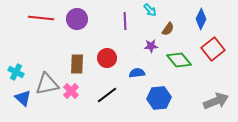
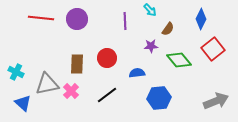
blue triangle: moved 5 px down
